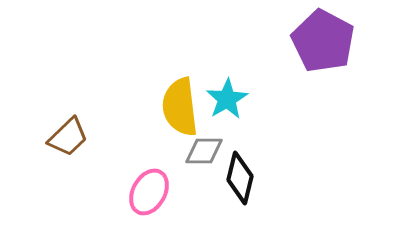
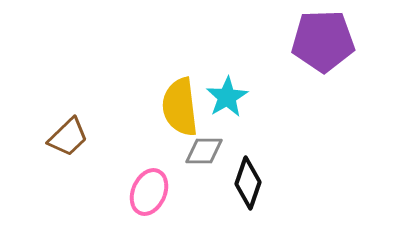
purple pentagon: rotated 30 degrees counterclockwise
cyan star: moved 2 px up
black diamond: moved 8 px right, 5 px down; rotated 6 degrees clockwise
pink ellipse: rotated 6 degrees counterclockwise
